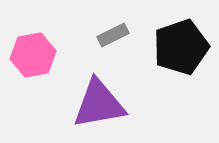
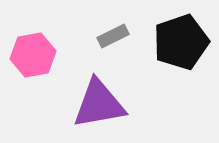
gray rectangle: moved 1 px down
black pentagon: moved 5 px up
